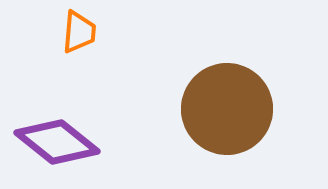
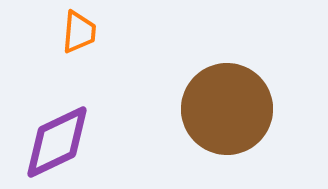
purple diamond: rotated 64 degrees counterclockwise
